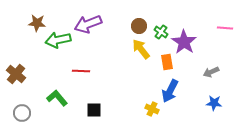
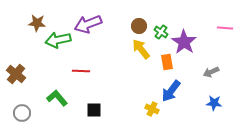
blue arrow: moved 1 px right; rotated 10 degrees clockwise
